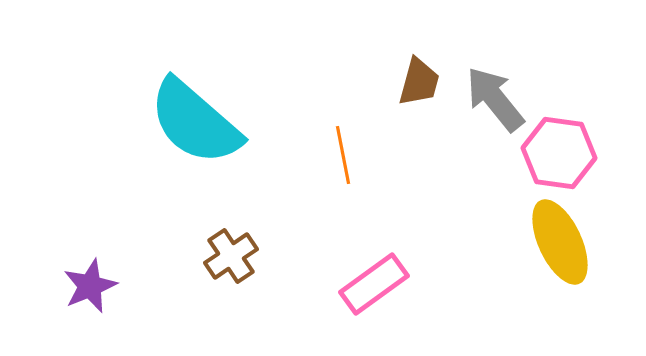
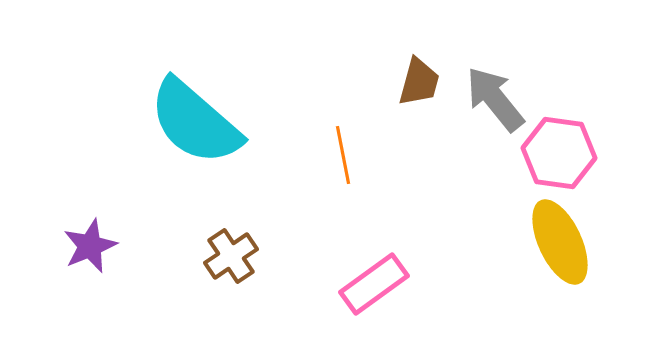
purple star: moved 40 px up
